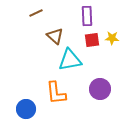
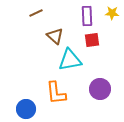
yellow star: moved 25 px up
